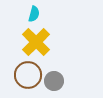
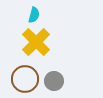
cyan semicircle: moved 1 px down
brown circle: moved 3 px left, 4 px down
